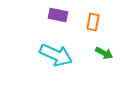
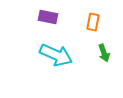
purple rectangle: moved 10 px left, 2 px down
green arrow: rotated 42 degrees clockwise
